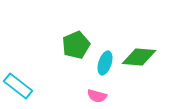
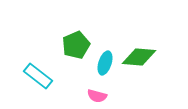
cyan rectangle: moved 20 px right, 10 px up
